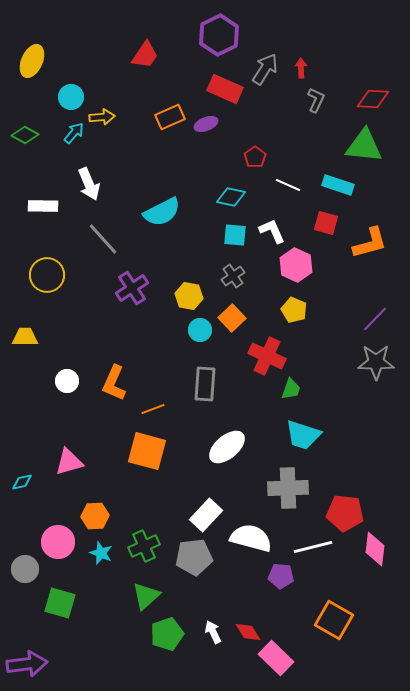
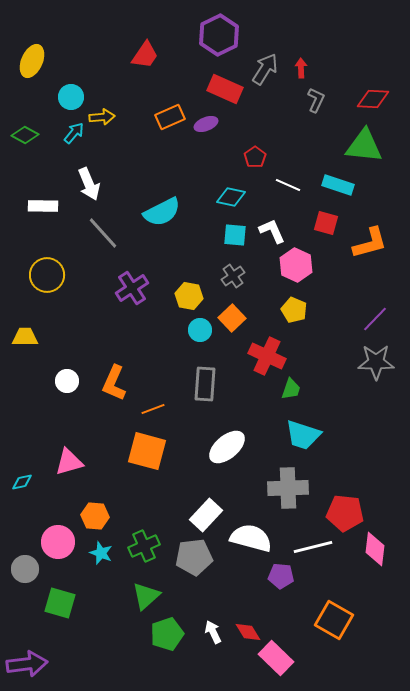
gray line at (103, 239): moved 6 px up
orange hexagon at (95, 516): rotated 8 degrees clockwise
